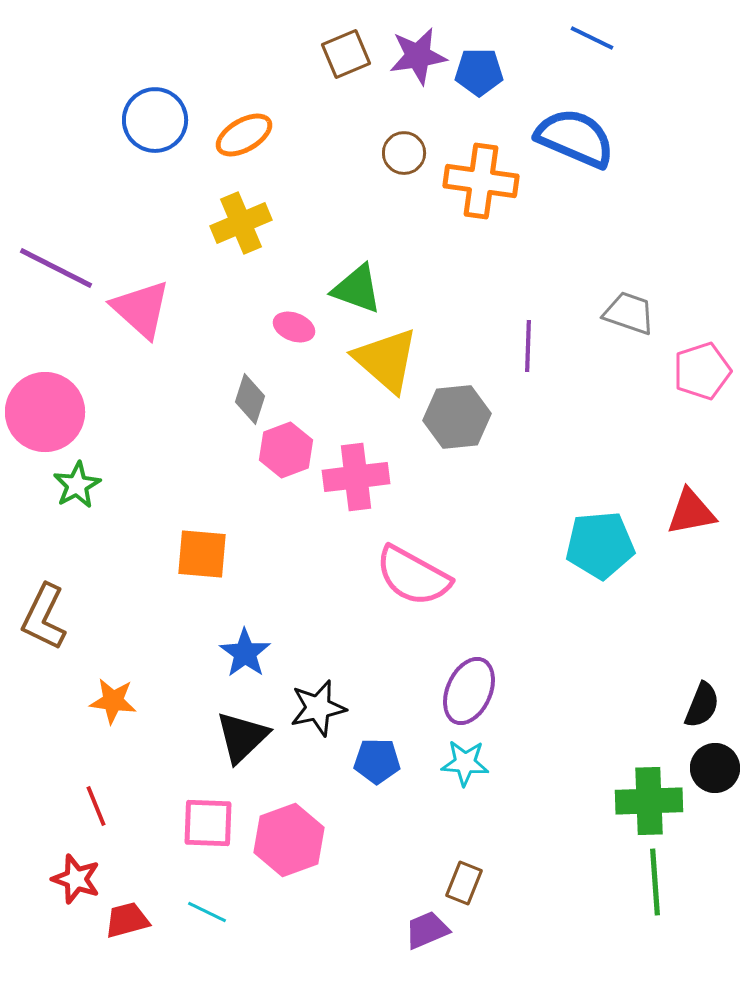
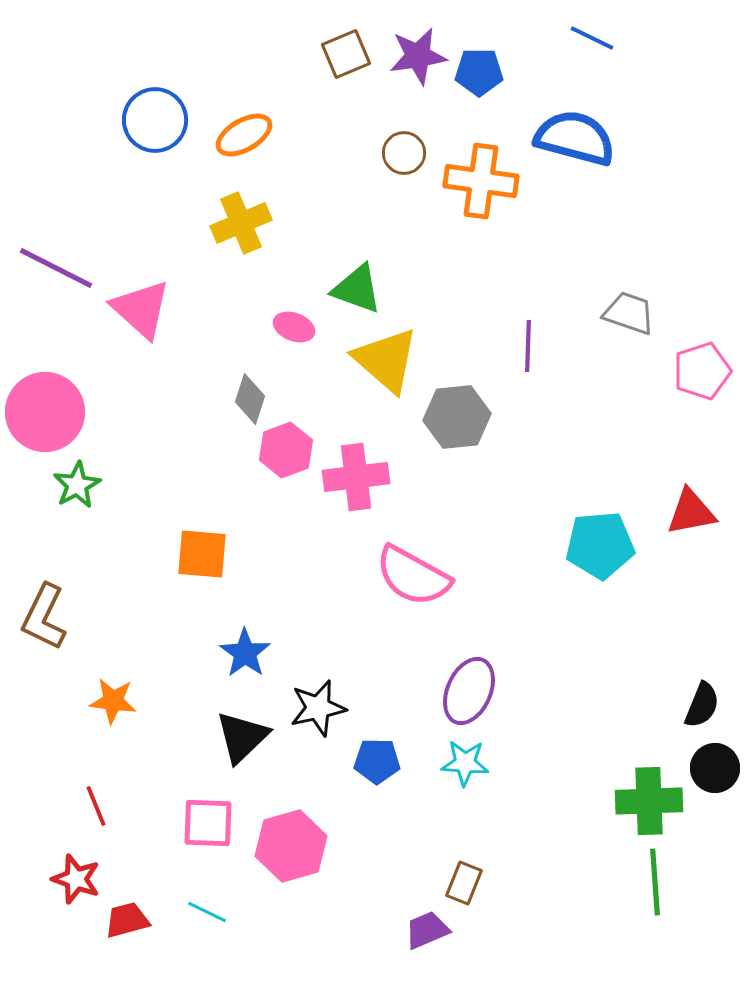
blue semicircle at (575, 138): rotated 8 degrees counterclockwise
pink hexagon at (289, 840): moved 2 px right, 6 px down; rotated 4 degrees clockwise
